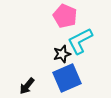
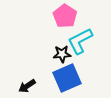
pink pentagon: rotated 10 degrees clockwise
black star: rotated 12 degrees clockwise
black arrow: rotated 18 degrees clockwise
